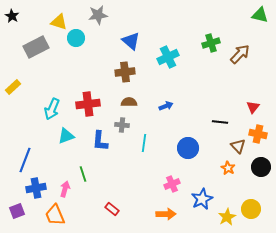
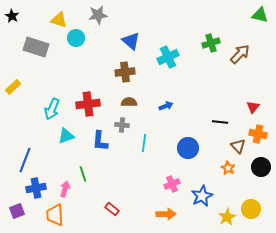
yellow triangle: moved 2 px up
gray rectangle: rotated 45 degrees clockwise
blue star: moved 3 px up
orange trapezoid: rotated 20 degrees clockwise
